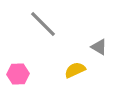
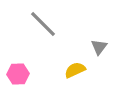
gray triangle: rotated 36 degrees clockwise
